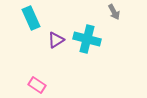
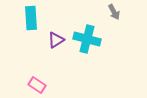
cyan rectangle: rotated 20 degrees clockwise
